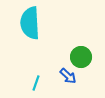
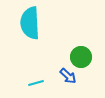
cyan line: rotated 56 degrees clockwise
